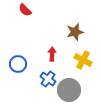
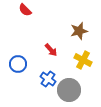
brown star: moved 4 px right, 1 px up
red arrow: moved 1 px left, 4 px up; rotated 136 degrees clockwise
